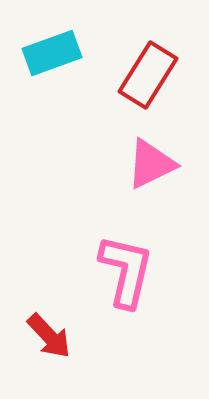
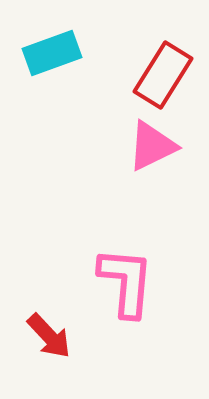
red rectangle: moved 15 px right
pink triangle: moved 1 px right, 18 px up
pink L-shape: moved 11 px down; rotated 8 degrees counterclockwise
